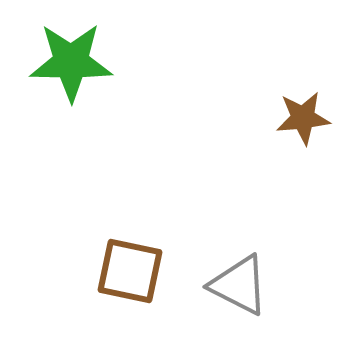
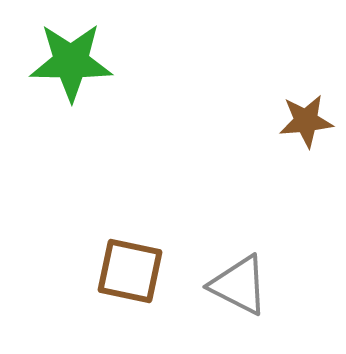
brown star: moved 3 px right, 3 px down
